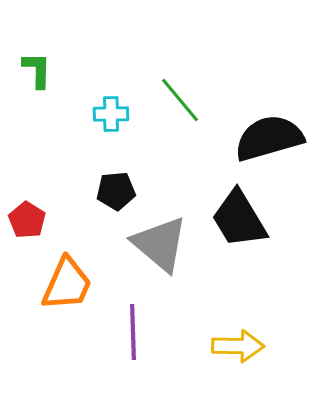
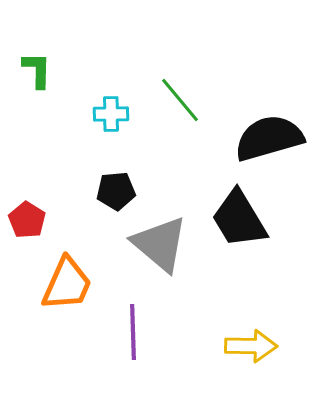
yellow arrow: moved 13 px right
